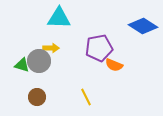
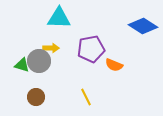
purple pentagon: moved 8 px left, 1 px down
brown circle: moved 1 px left
